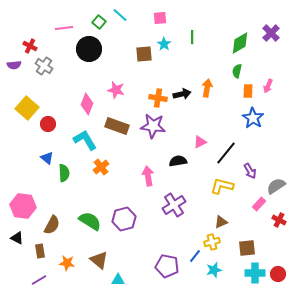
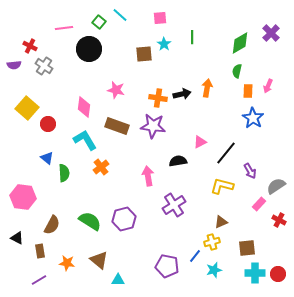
pink diamond at (87, 104): moved 3 px left, 3 px down; rotated 15 degrees counterclockwise
pink hexagon at (23, 206): moved 9 px up
